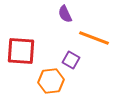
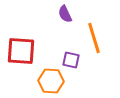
orange line: rotated 52 degrees clockwise
purple square: rotated 18 degrees counterclockwise
orange hexagon: rotated 10 degrees clockwise
